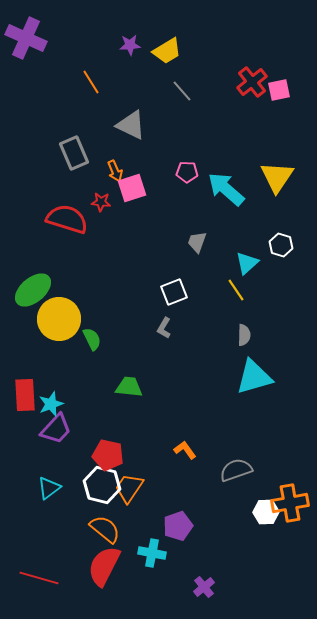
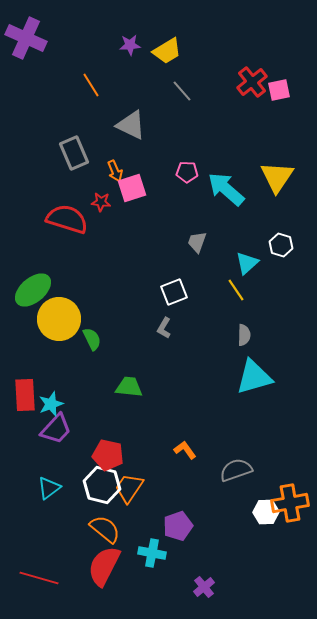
orange line at (91, 82): moved 3 px down
